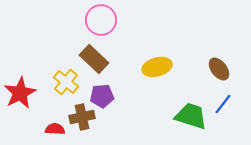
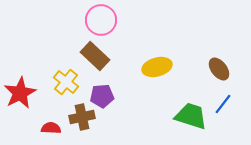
brown rectangle: moved 1 px right, 3 px up
red semicircle: moved 4 px left, 1 px up
